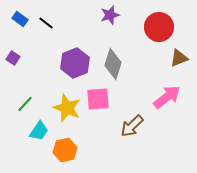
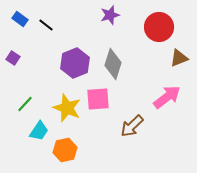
black line: moved 2 px down
